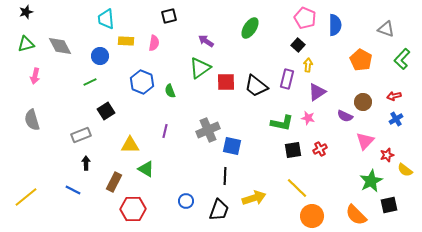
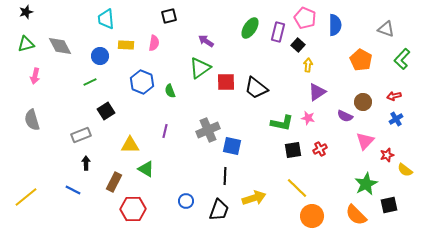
yellow rectangle at (126, 41): moved 4 px down
purple rectangle at (287, 79): moved 9 px left, 47 px up
black trapezoid at (256, 86): moved 2 px down
green star at (371, 181): moved 5 px left, 3 px down
